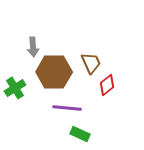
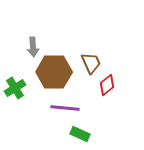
purple line: moved 2 px left
